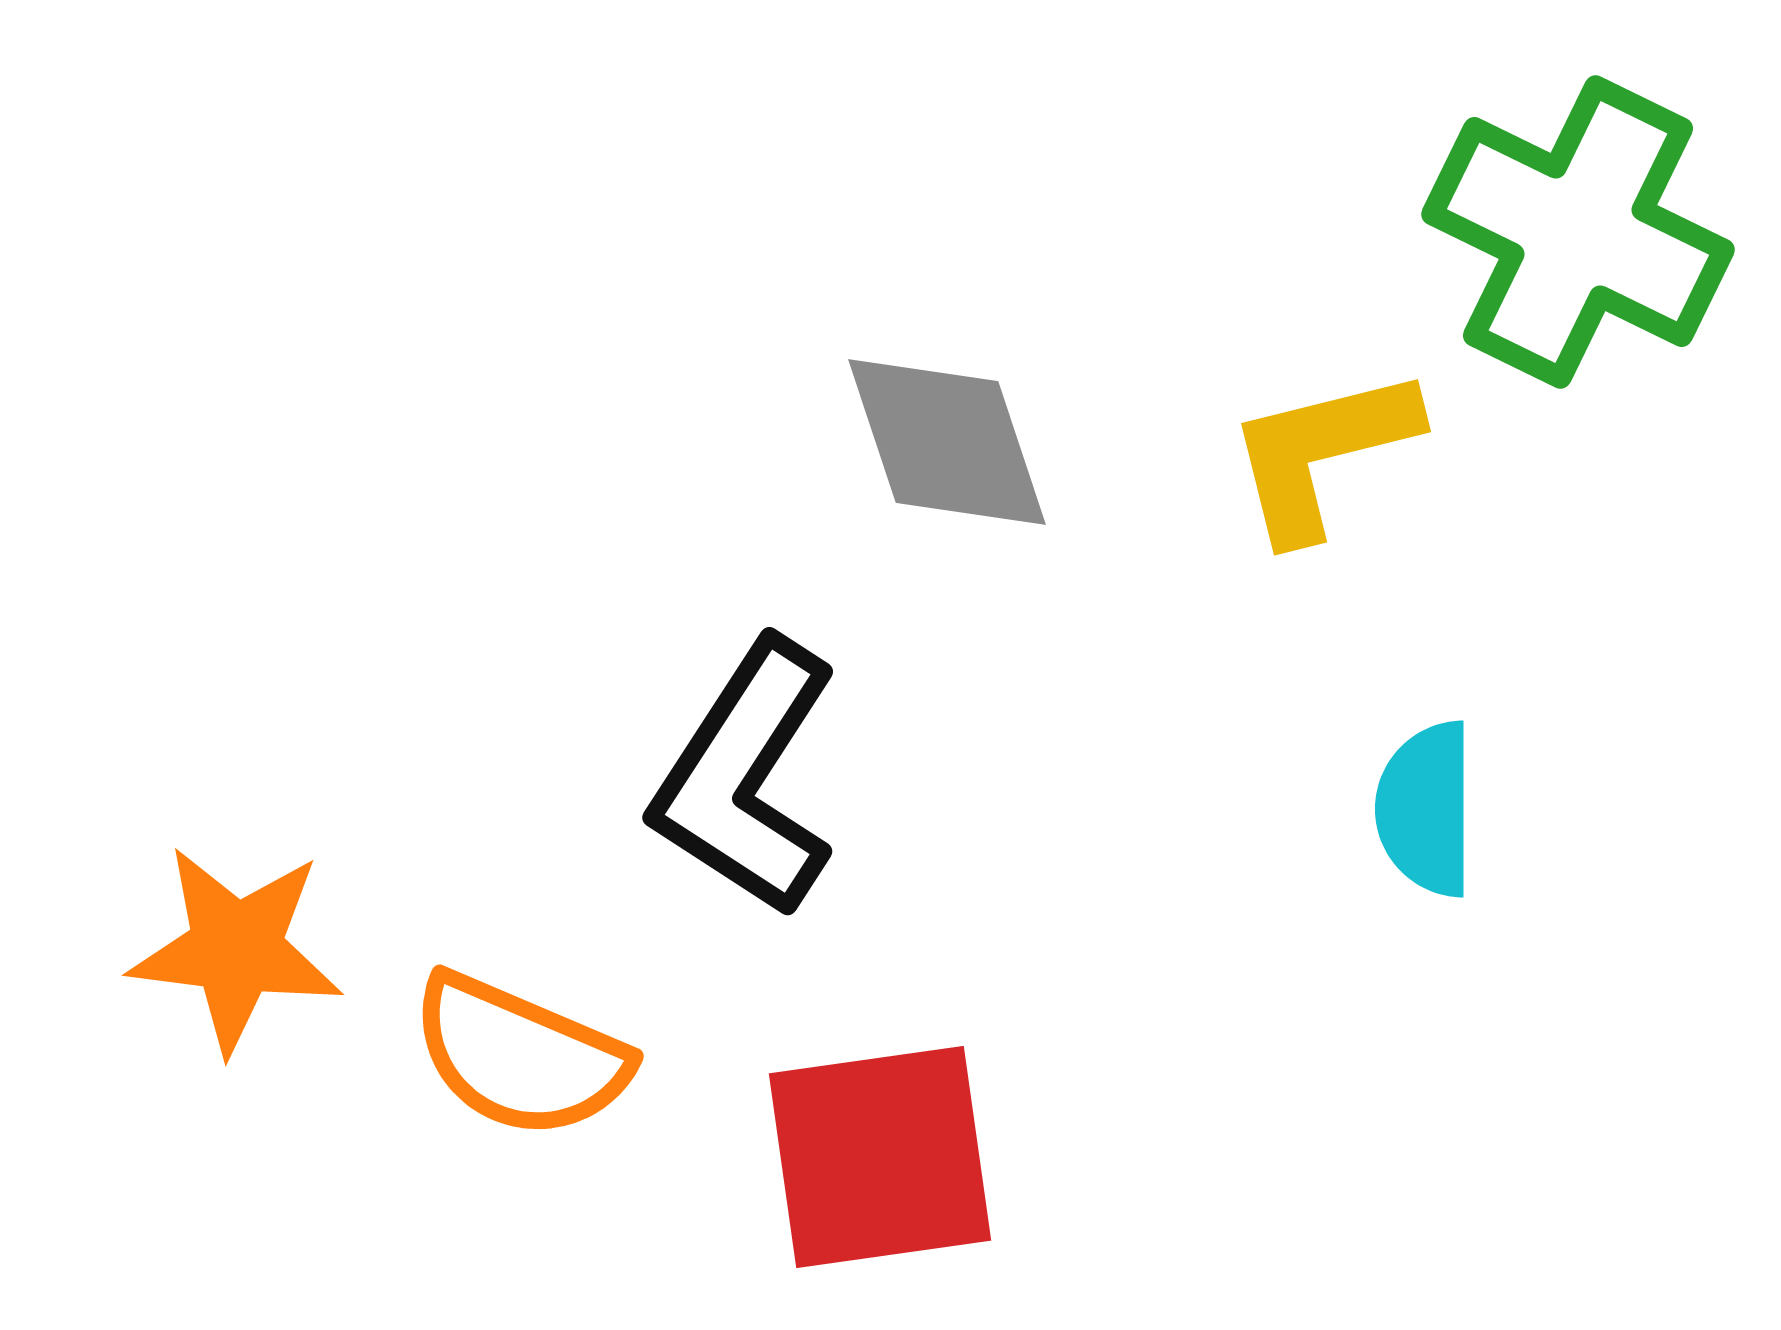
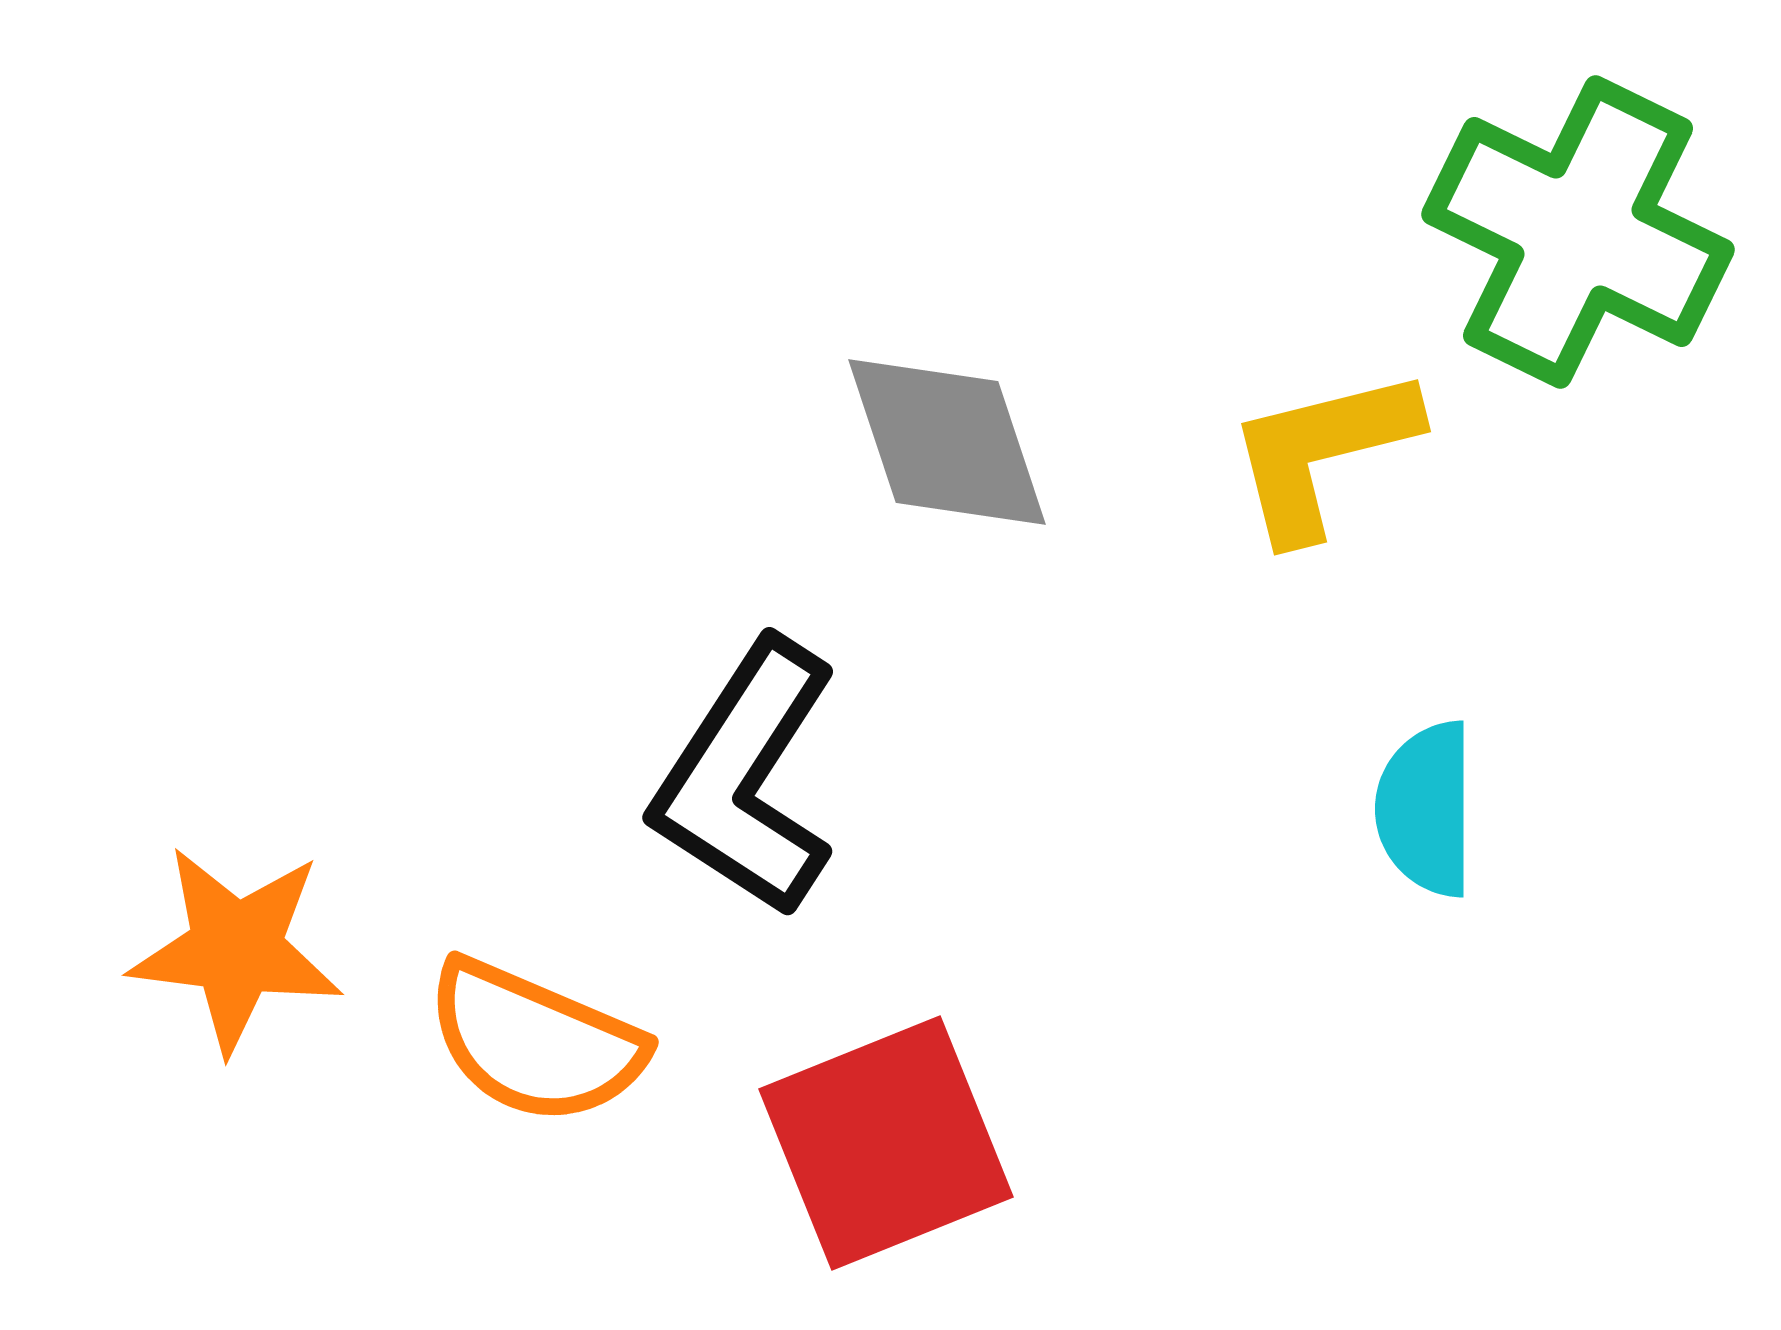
orange semicircle: moved 15 px right, 14 px up
red square: moved 6 px right, 14 px up; rotated 14 degrees counterclockwise
